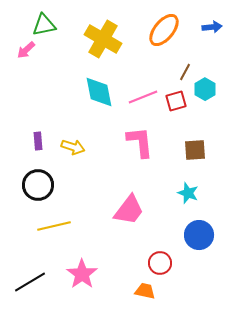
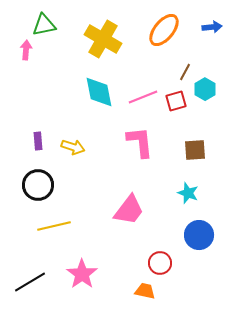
pink arrow: rotated 138 degrees clockwise
